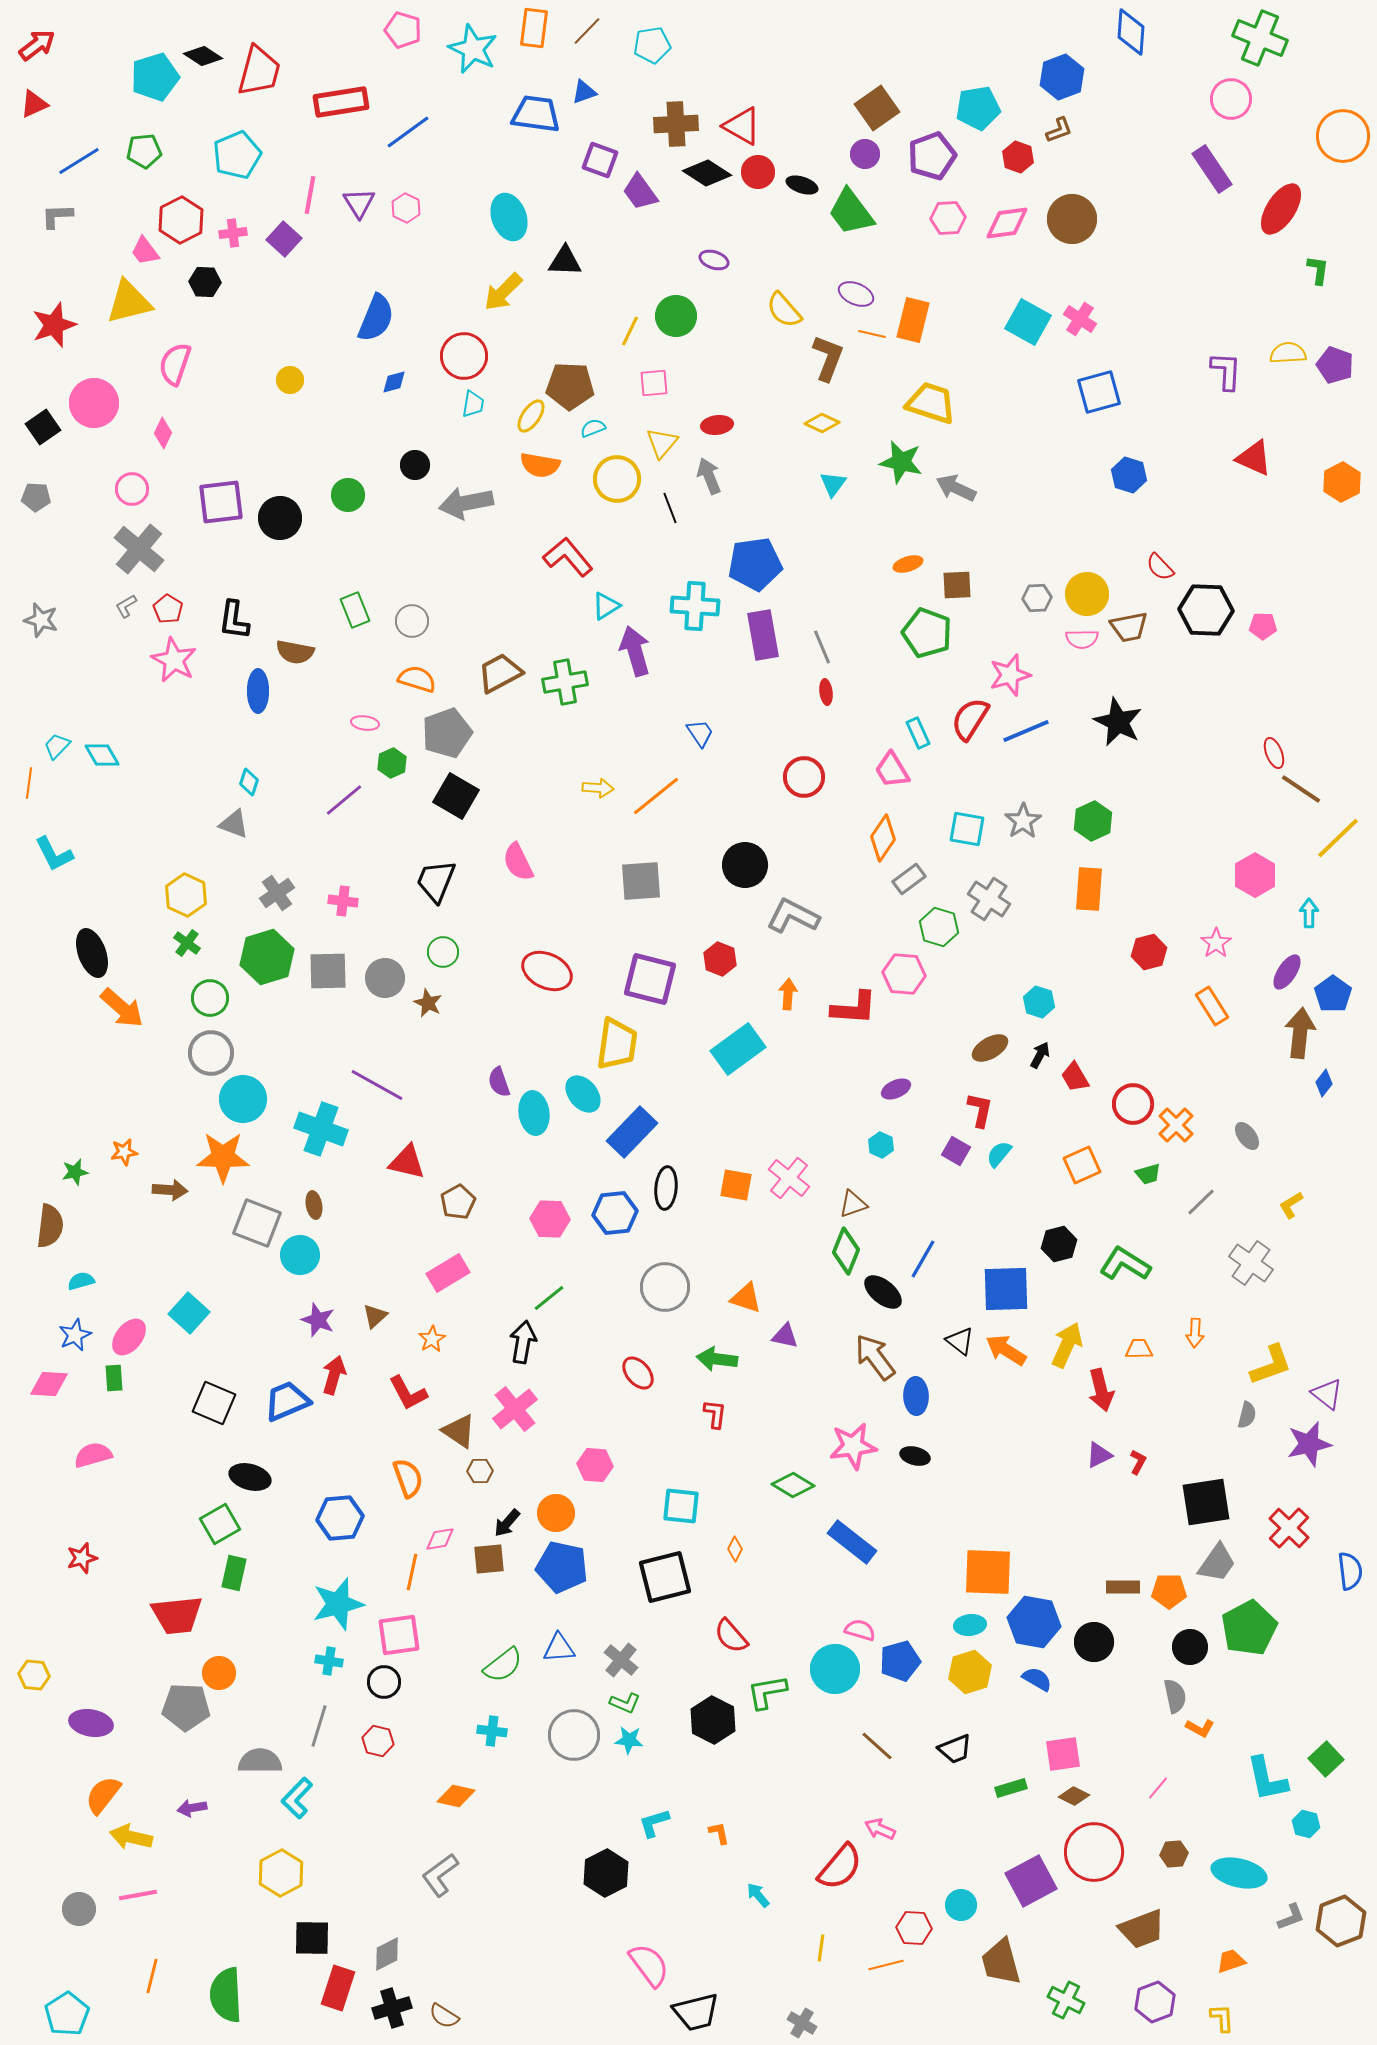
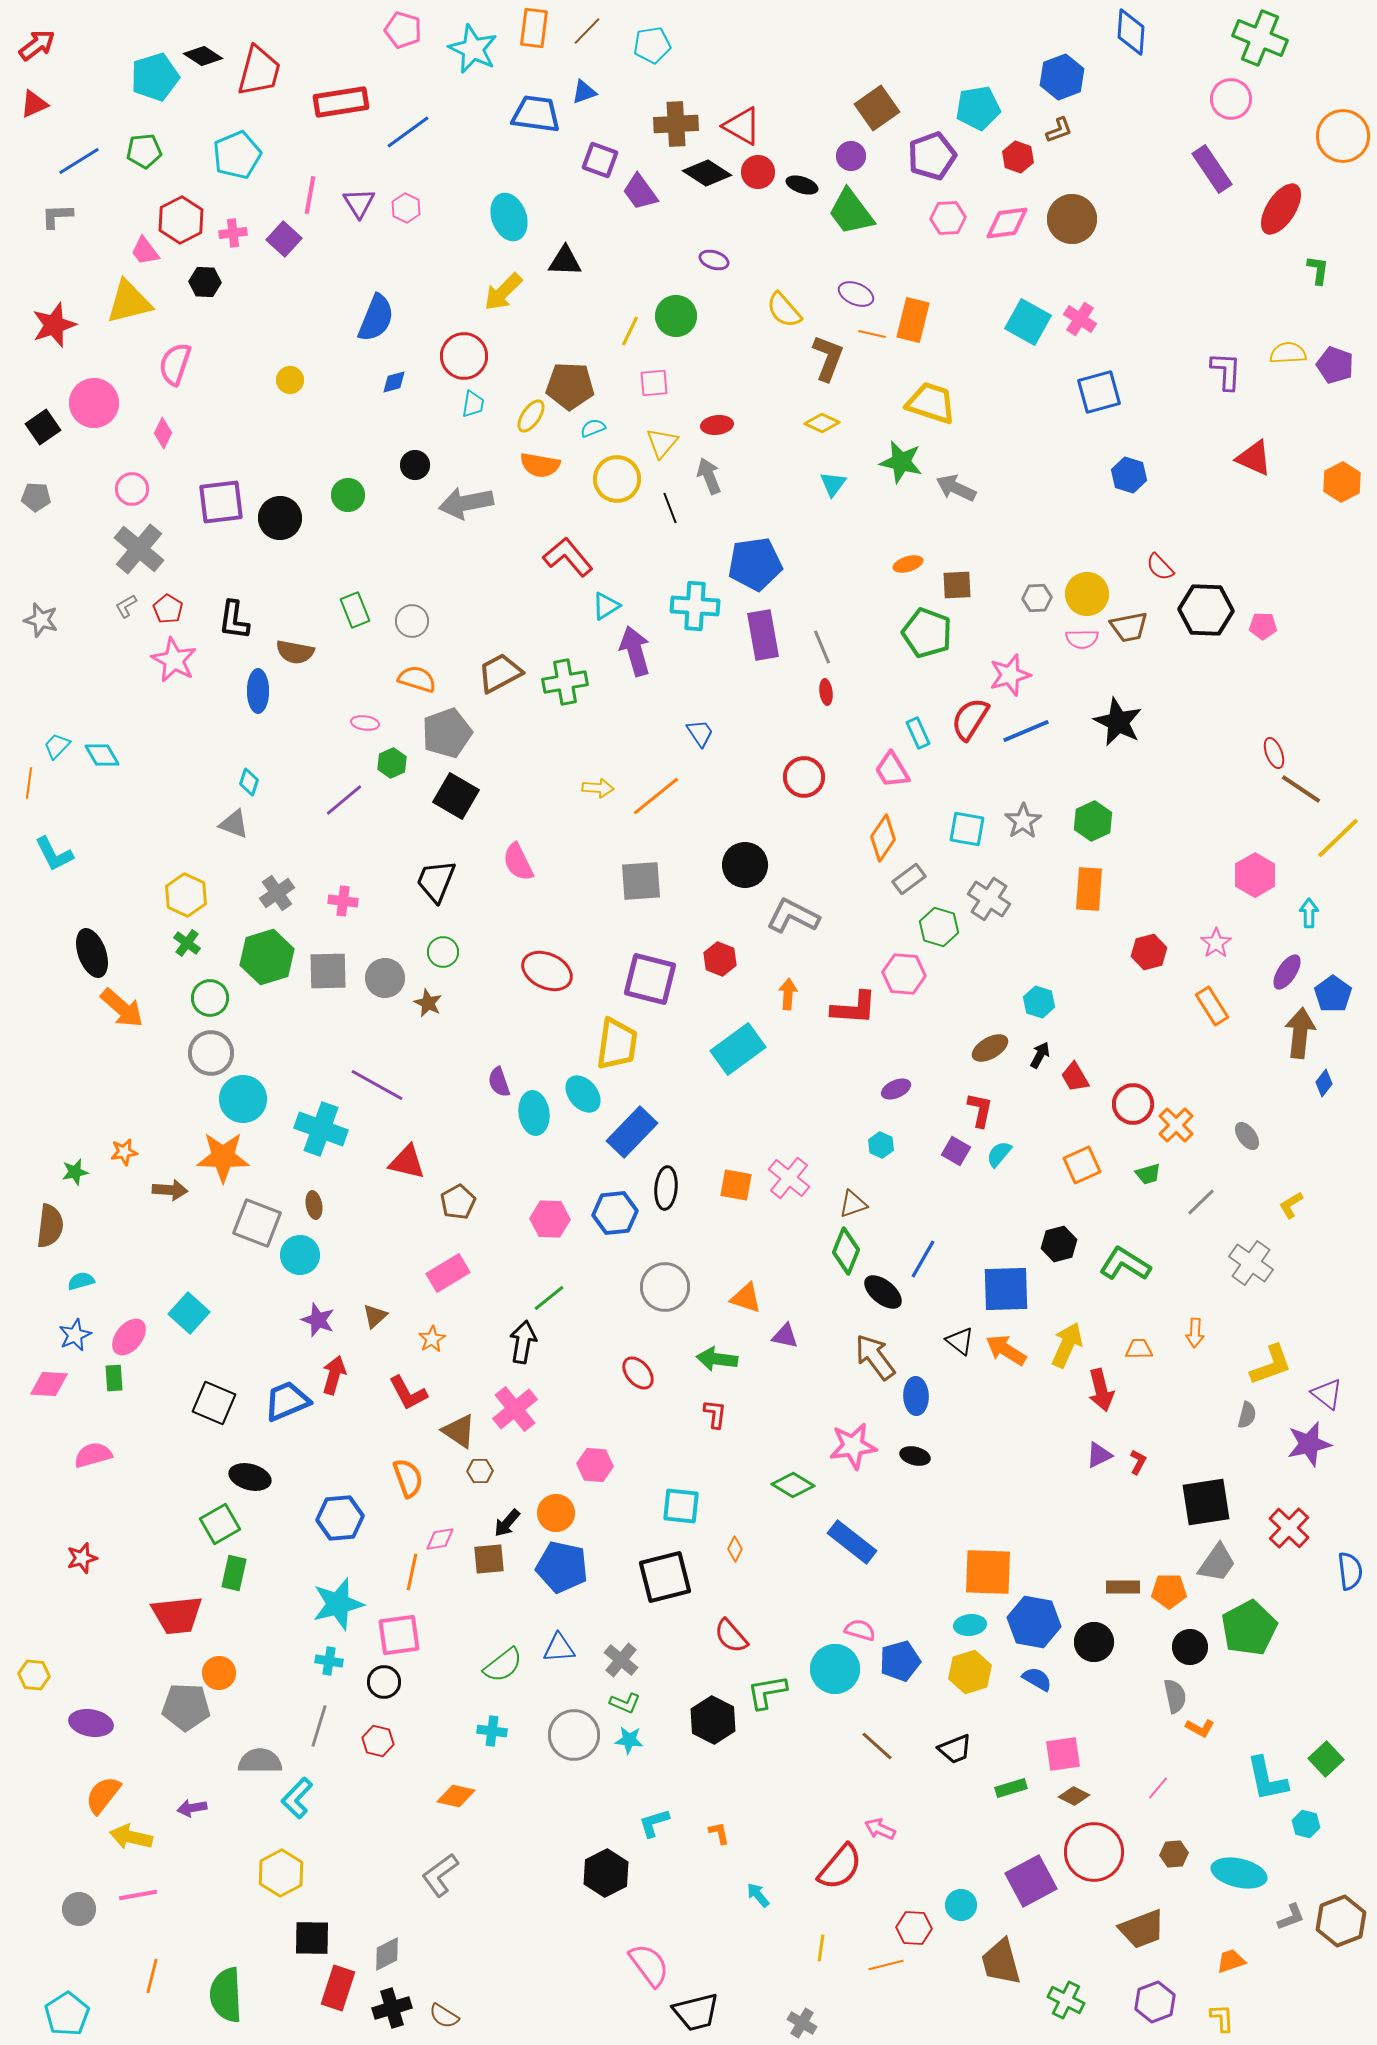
purple circle at (865, 154): moved 14 px left, 2 px down
